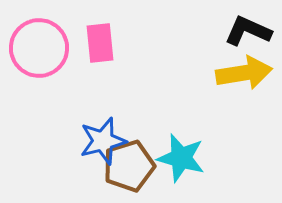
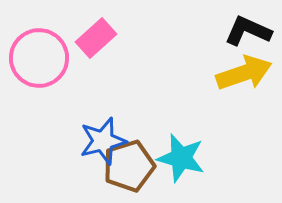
pink rectangle: moved 4 px left, 5 px up; rotated 54 degrees clockwise
pink circle: moved 10 px down
yellow arrow: rotated 10 degrees counterclockwise
